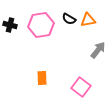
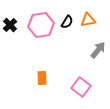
black semicircle: moved 2 px left, 3 px down; rotated 88 degrees counterclockwise
black cross: rotated 32 degrees clockwise
